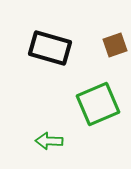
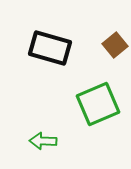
brown square: rotated 20 degrees counterclockwise
green arrow: moved 6 px left
